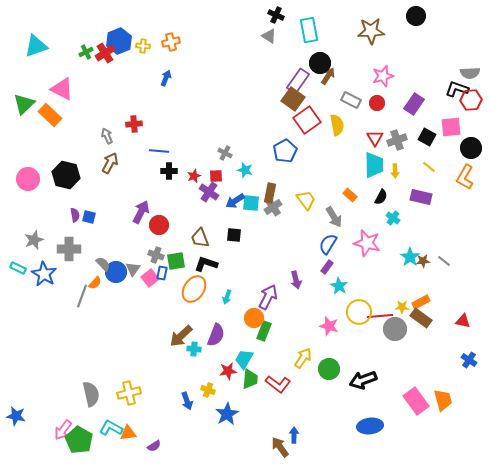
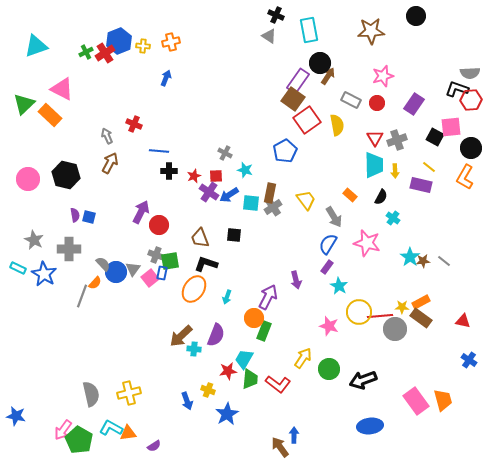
red cross at (134, 124): rotated 28 degrees clockwise
black square at (427, 137): moved 8 px right
purple rectangle at (421, 197): moved 12 px up
blue arrow at (235, 201): moved 6 px left, 6 px up
gray star at (34, 240): rotated 24 degrees counterclockwise
green square at (176, 261): moved 6 px left
